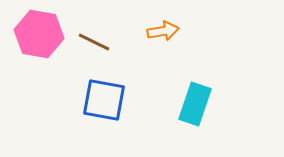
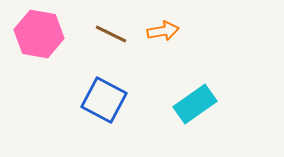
brown line: moved 17 px right, 8 px up
blue square: rotated 18 degrees clockwise
cyan rectangle: rotated 36 degrees clockwise
